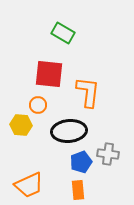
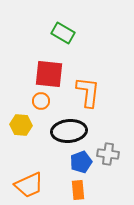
orange circle: moved 3 px right, 4 px up
